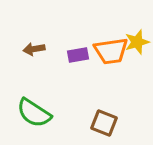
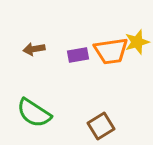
brown square: moved 3 px left, 3 px down; rotated 36 degrees clockwise
